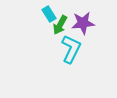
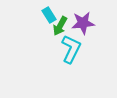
cyan rectangle: moved 1 px down
green arrow: moved 1 px down
